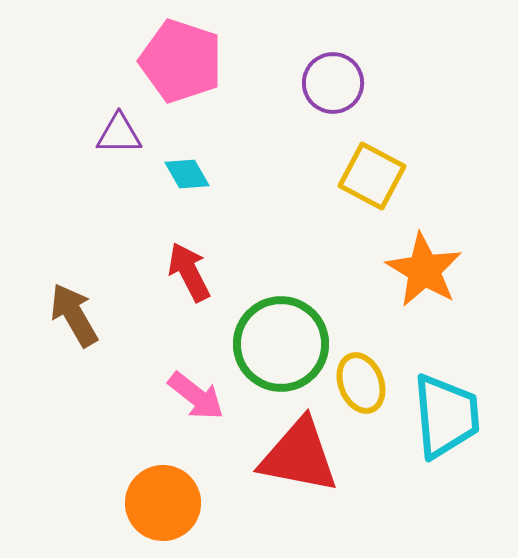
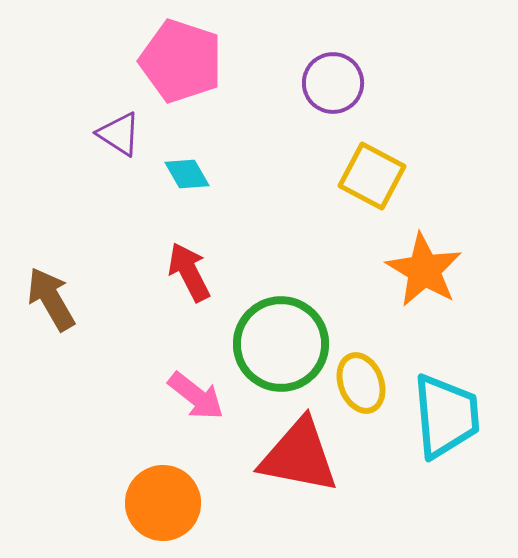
purple triangle: rotated 33 degrees clockwise
brown arrow: moved 23 px left, 16 px up
